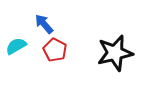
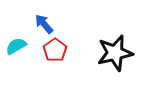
red pentagon: rotated 10 degrees clockwise
